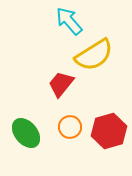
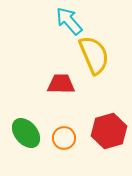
yellow semicircle: rotated 81 degrees counterclockwise
red trapezoid: rotated 52 degrees clockwise
orange circle: moved 6 px left, 11 px down
